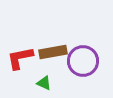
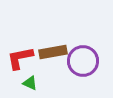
green triangle: moved 14 px left
